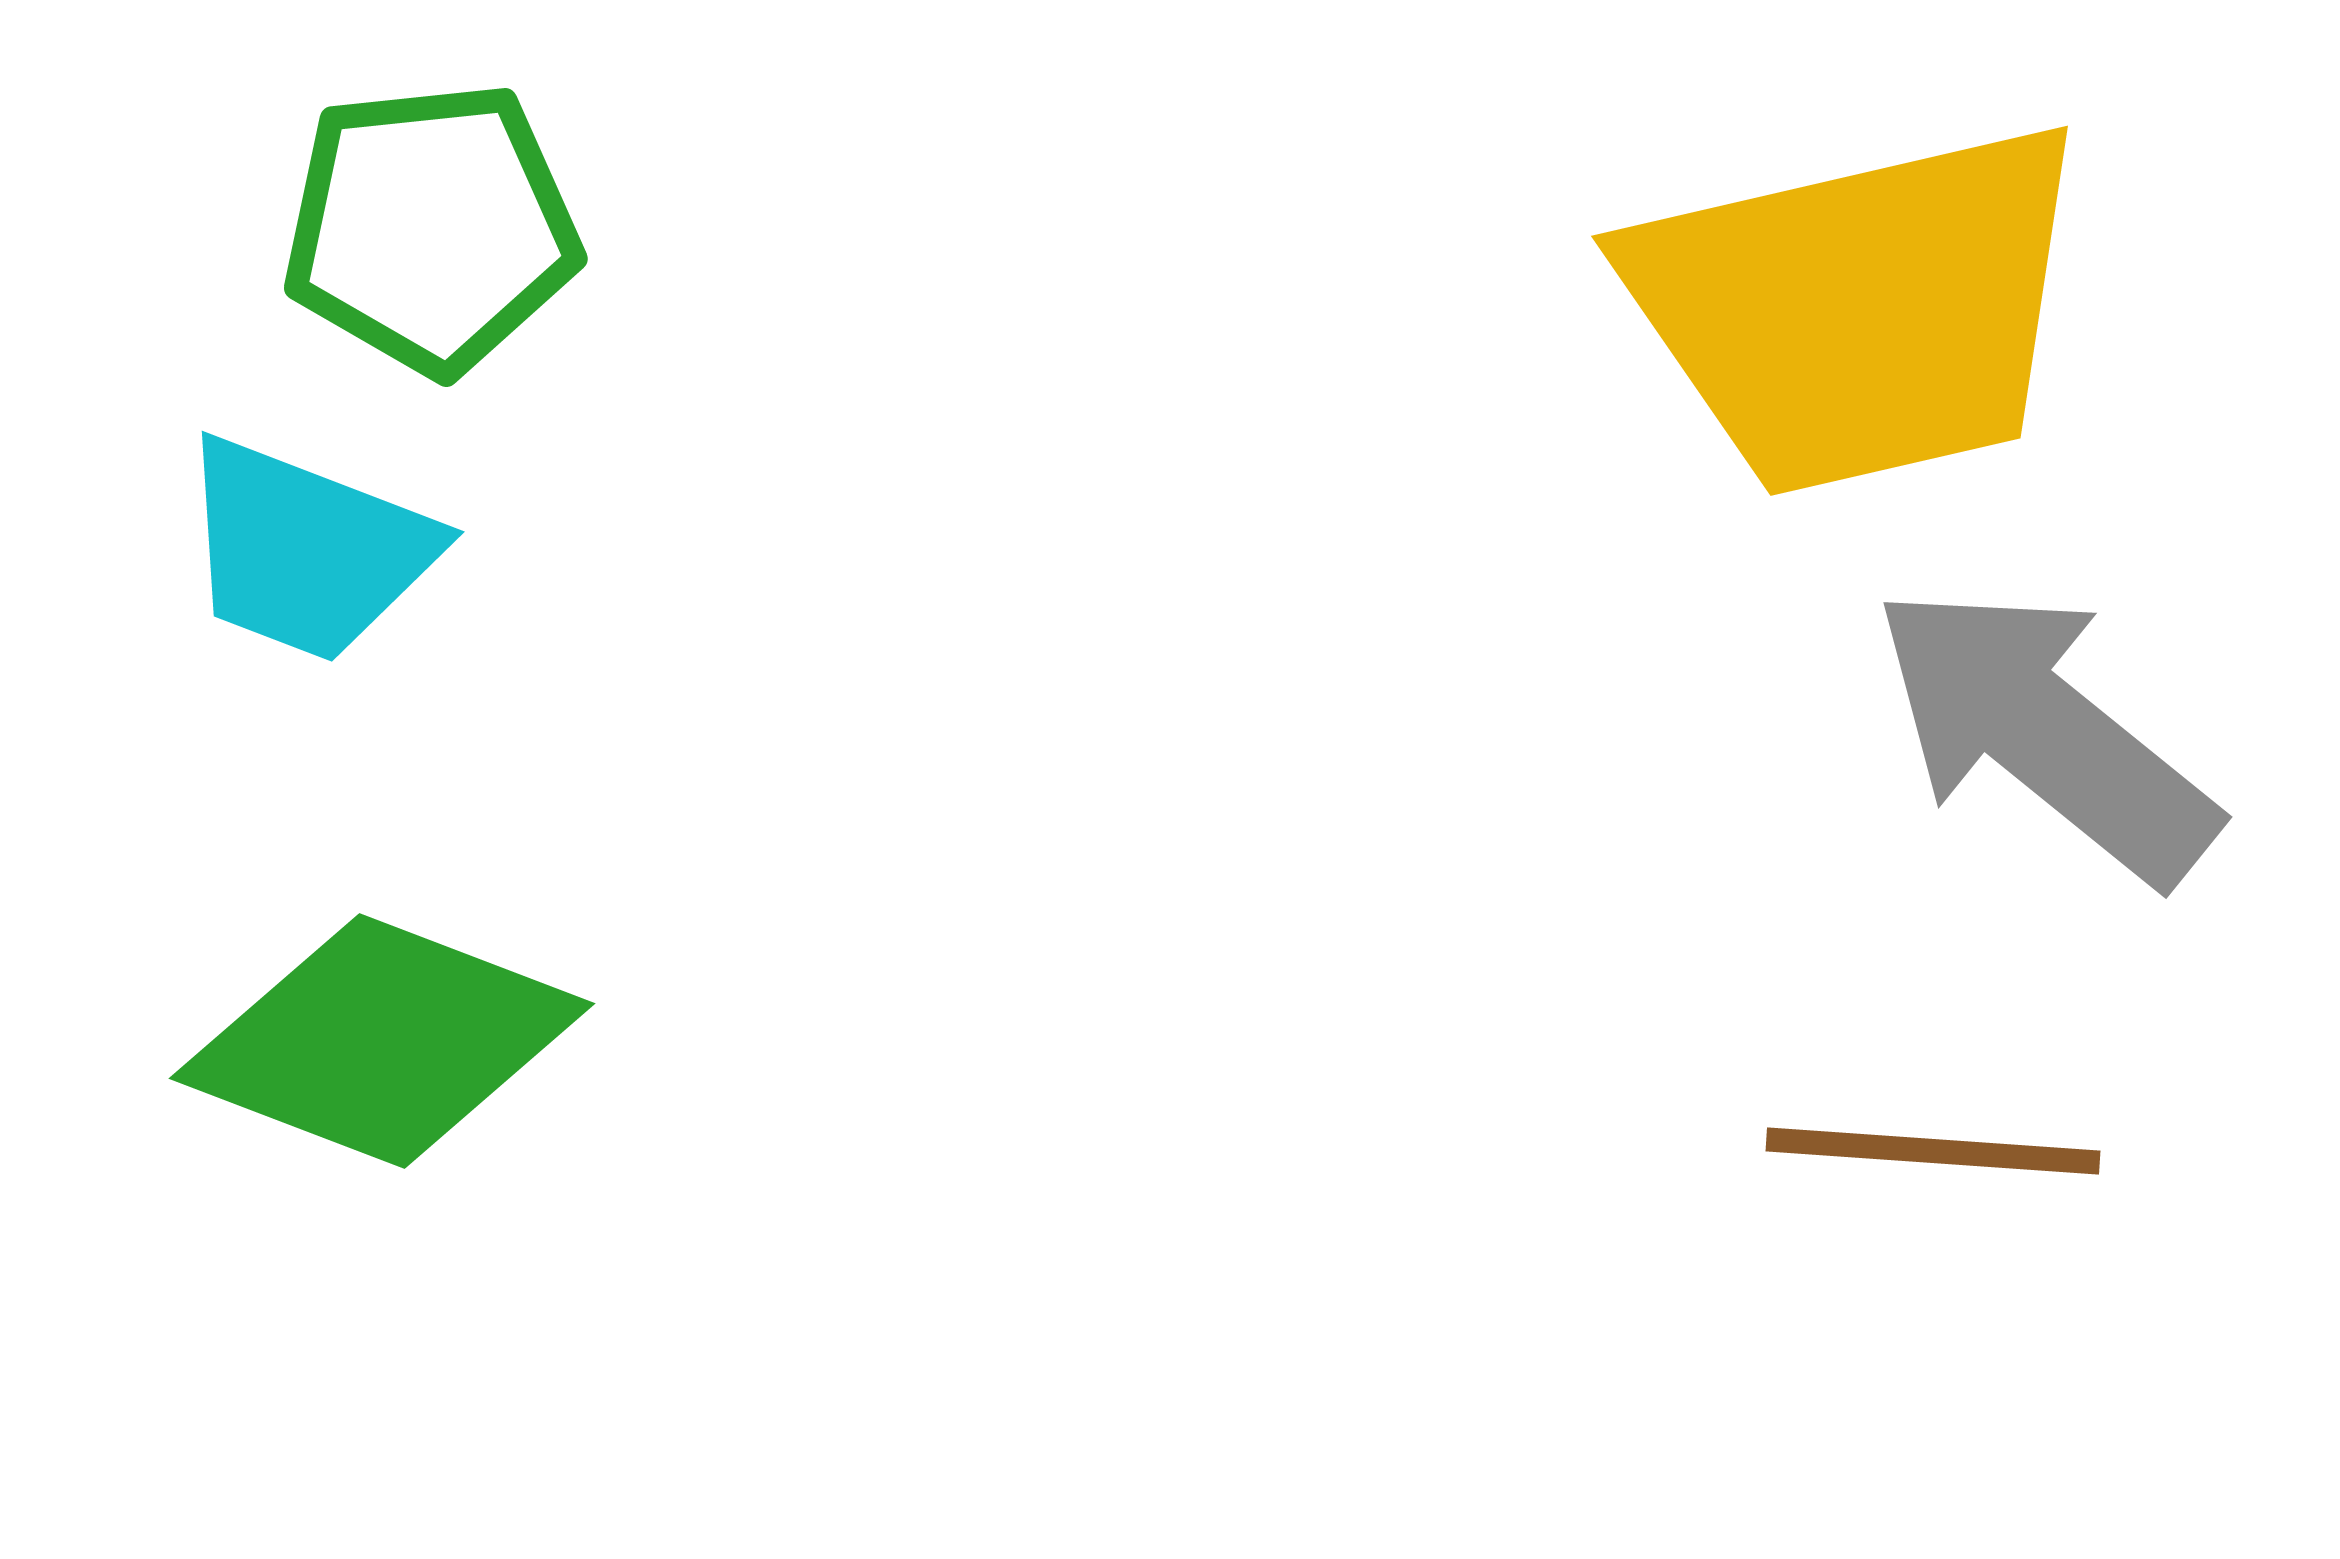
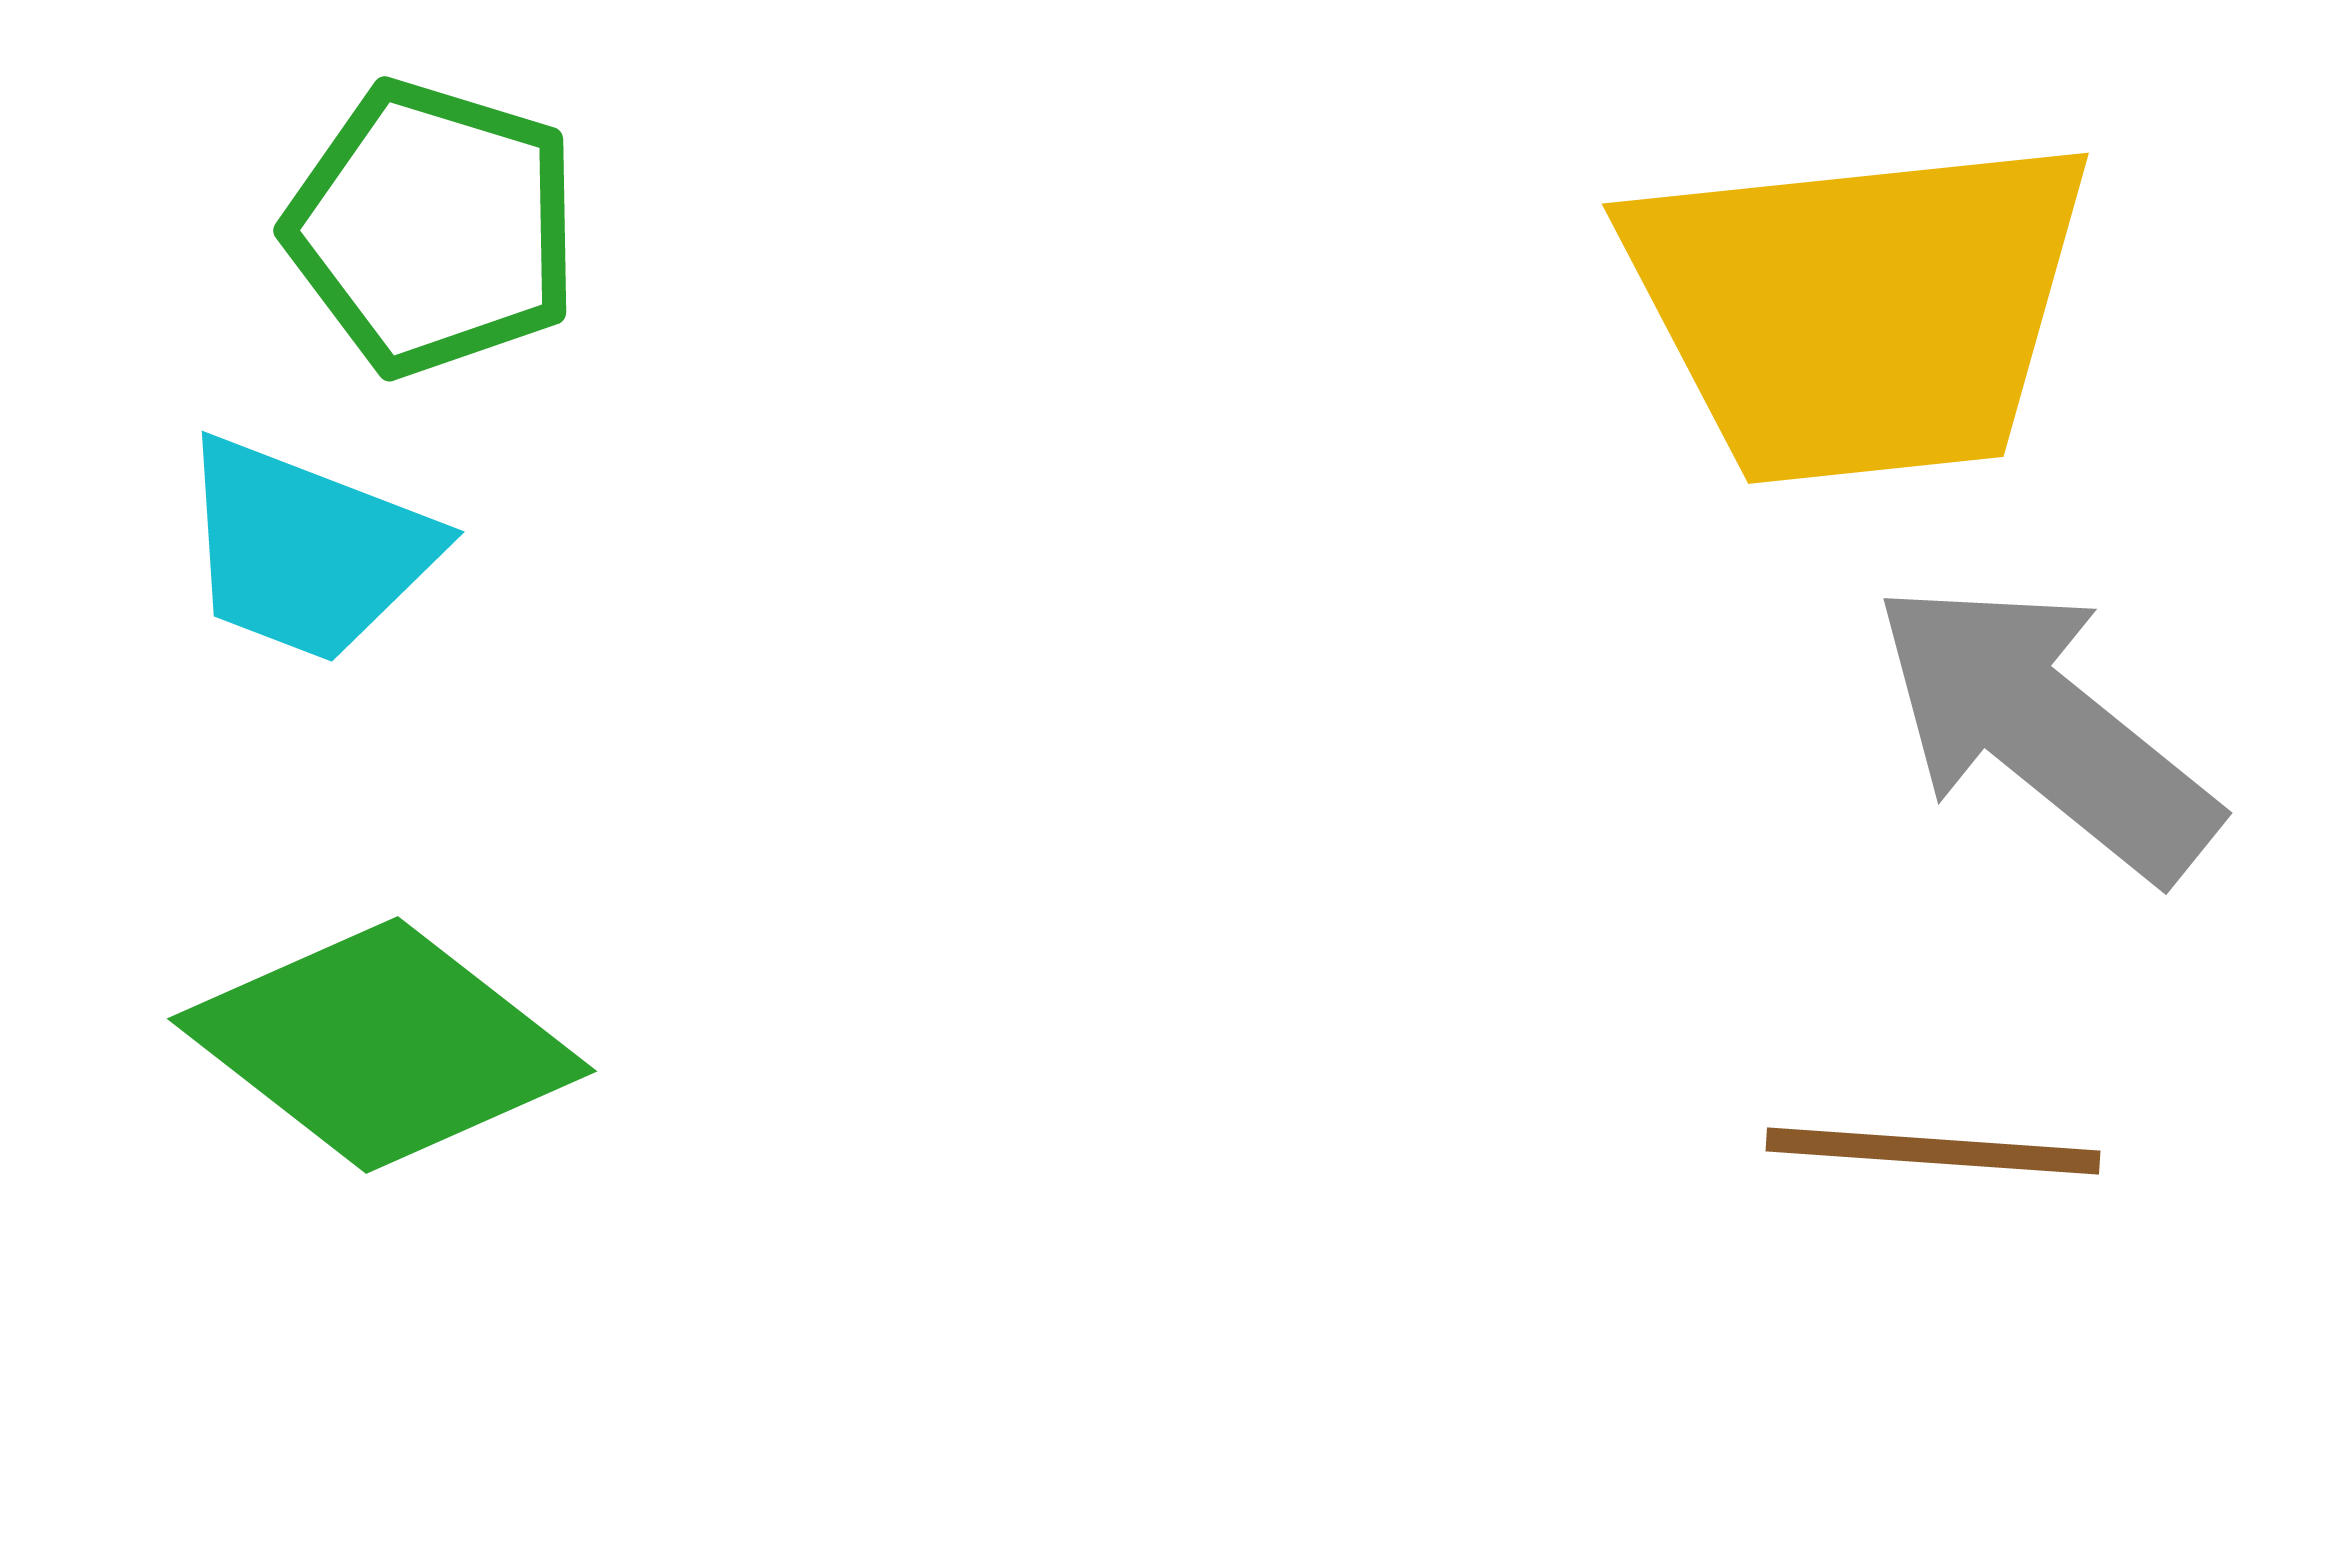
green pentagon: moved 2 px right; rotated 23 degrees clockwise
yellow trapezoid: rotated 7 degrees clockwise
gray arrow: moved 4 px up
green diamond: moved 4 px down; rotated 17 degrees clockwise
